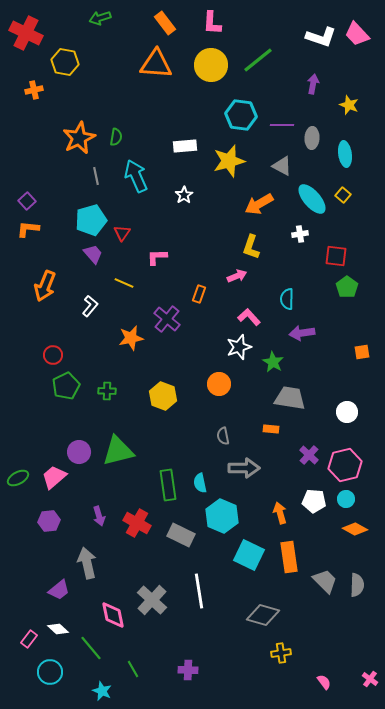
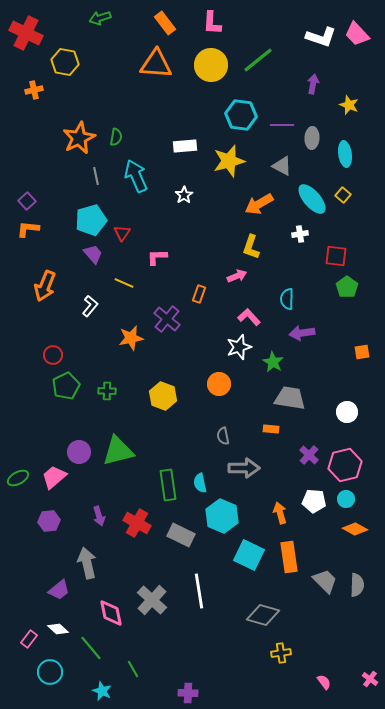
pink diamond at (113, 615): moved 2 px left, 2 px up
purple cross at (188, 670): moved 23 px down
